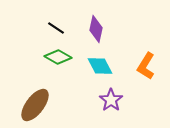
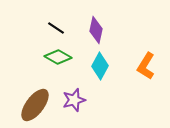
purple diamond: moved 1 px down
cyan diamond: rotated 56 degrees clockwise
purple star: moved 37 px left; rotated 20 degrees clockwise
